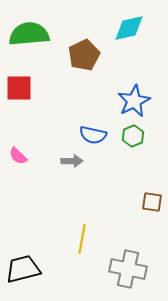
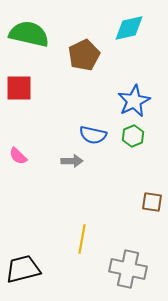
green semicircle: rotated 18 degrees clockwise
